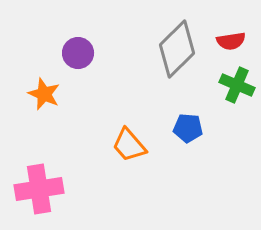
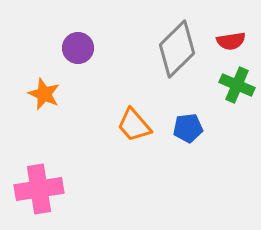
purple circle: moved 5 px up
blue pentagon: rotated 12 degrees counterclockwise
orange trapezoid: moved 5 px right, 20 px up
